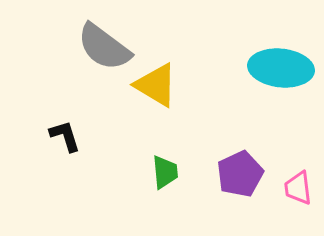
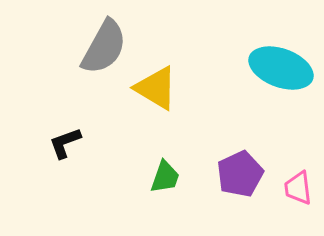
gray semicircle: rotated 98 degrees counterclockwise
cyan ellipse: rotated 14 degrees clockwise
yellow triangle: moved 3 px down
black L-shape: moved 7 px down; rotated 93 degrees counterclockwise
green trapezoid: moved 5 px down; rotated 24 degrees clockwise
